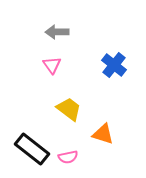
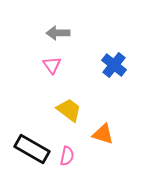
gray arrow: moved 1 px right, 1 px down
yellow trapezoid: moved 1 px down
black rectangle: rotated 8 degrees counterclockwise
pink semicircle: moved 1 px left, 1 px up; rotated 66 degrees counterclockwise
